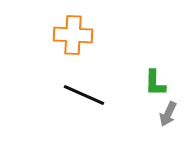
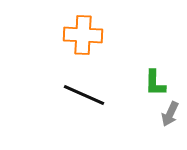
orange cross: moved 10 px right
gray arrow: moved 2 px right
